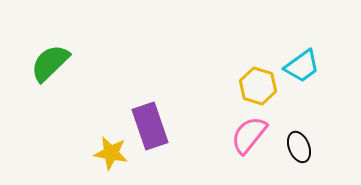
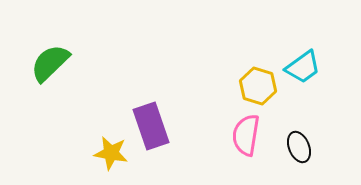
cyan trapezoid: moved 1 px right, 1 px down
purple rectangle: moved 1 px right
pink semicircle: moved 3 px left; rotated 30 degrees counterclockwise
